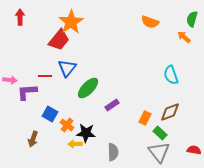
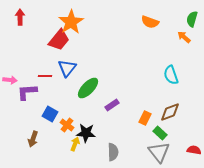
yellow arrow: rotated 112 degrees clockwise
